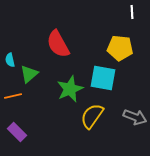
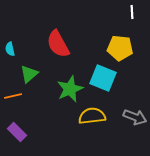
cyan semicircle: moved 11 px up
cyan square: rotated 12 degrees clockwise
yellow semicircle: rotated 48 degrees clockwise
